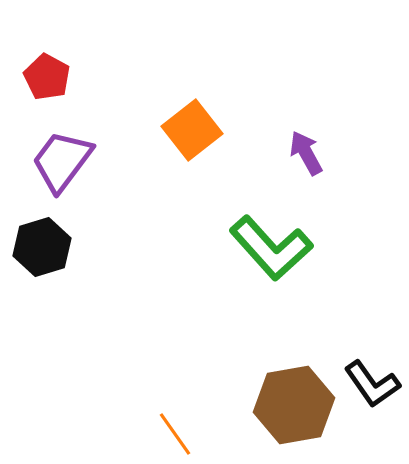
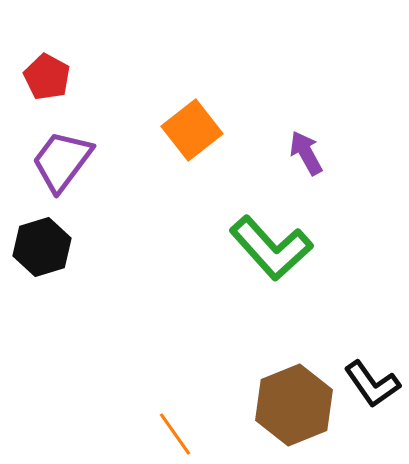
brown hexagon: rotated 12 degrees counterclockwise
